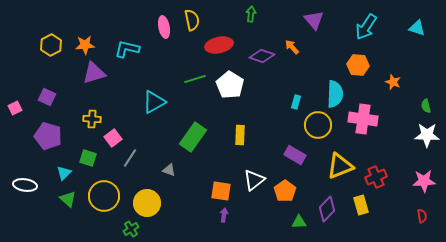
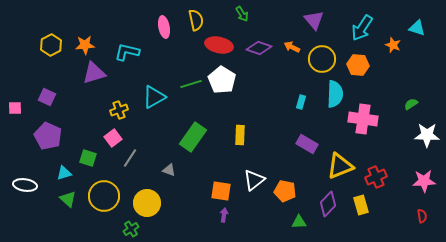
green arrow at (251, 14): moved 9 px left; rotated 140 degrees clockwise
yellow semicircle at (192, 20): moved 4 px right
cyan arrow at (366, 27): moved 4 px left, 1 px down
red ellipse at (219, 45): rotated 24 degrees clockwise
orange arrow at (292, 47): rotated 21 degrees counterclockwise
cyan L-shape at (127, 49): moved 3 px down
purple diamond at (262, 56): moved 3 px left, 8 px up
green line at (195, 79): moved 4 px left, 5 px down
orange star at (393, 82): moved 37 px up
white pentagon at (230, 85): moved 8 px left, 5 px up
cyan triangle at (154, 102): moved 5 px up
cyan rectangle at (296, 102): moved 5 px right
green semicircle at (426, 106): moved 15 px left, 2 px up; rotated 72 degrees clockwise
pink square at (15, 108): rotated 24 degrees clockwise
yellow cross at (92, 119): moved 27 px right, 9 px up; rotated 24 degrees counterclockwise
yellow circle at (318, 125): moved 4 px right, 66 px up
purple pentagon at (48, 136): rotated 8 degrees clockwise
purple rectangle at (295, 155): moved 12 px right, 11 px up
cyan triangle at (64, 173): rotated 28 degrees clockwise
orange pentagon at (285, 191): rotated 25 degrees counterclockwise
purple diamond at (327, 209): moved 1 px right, 5 px up
